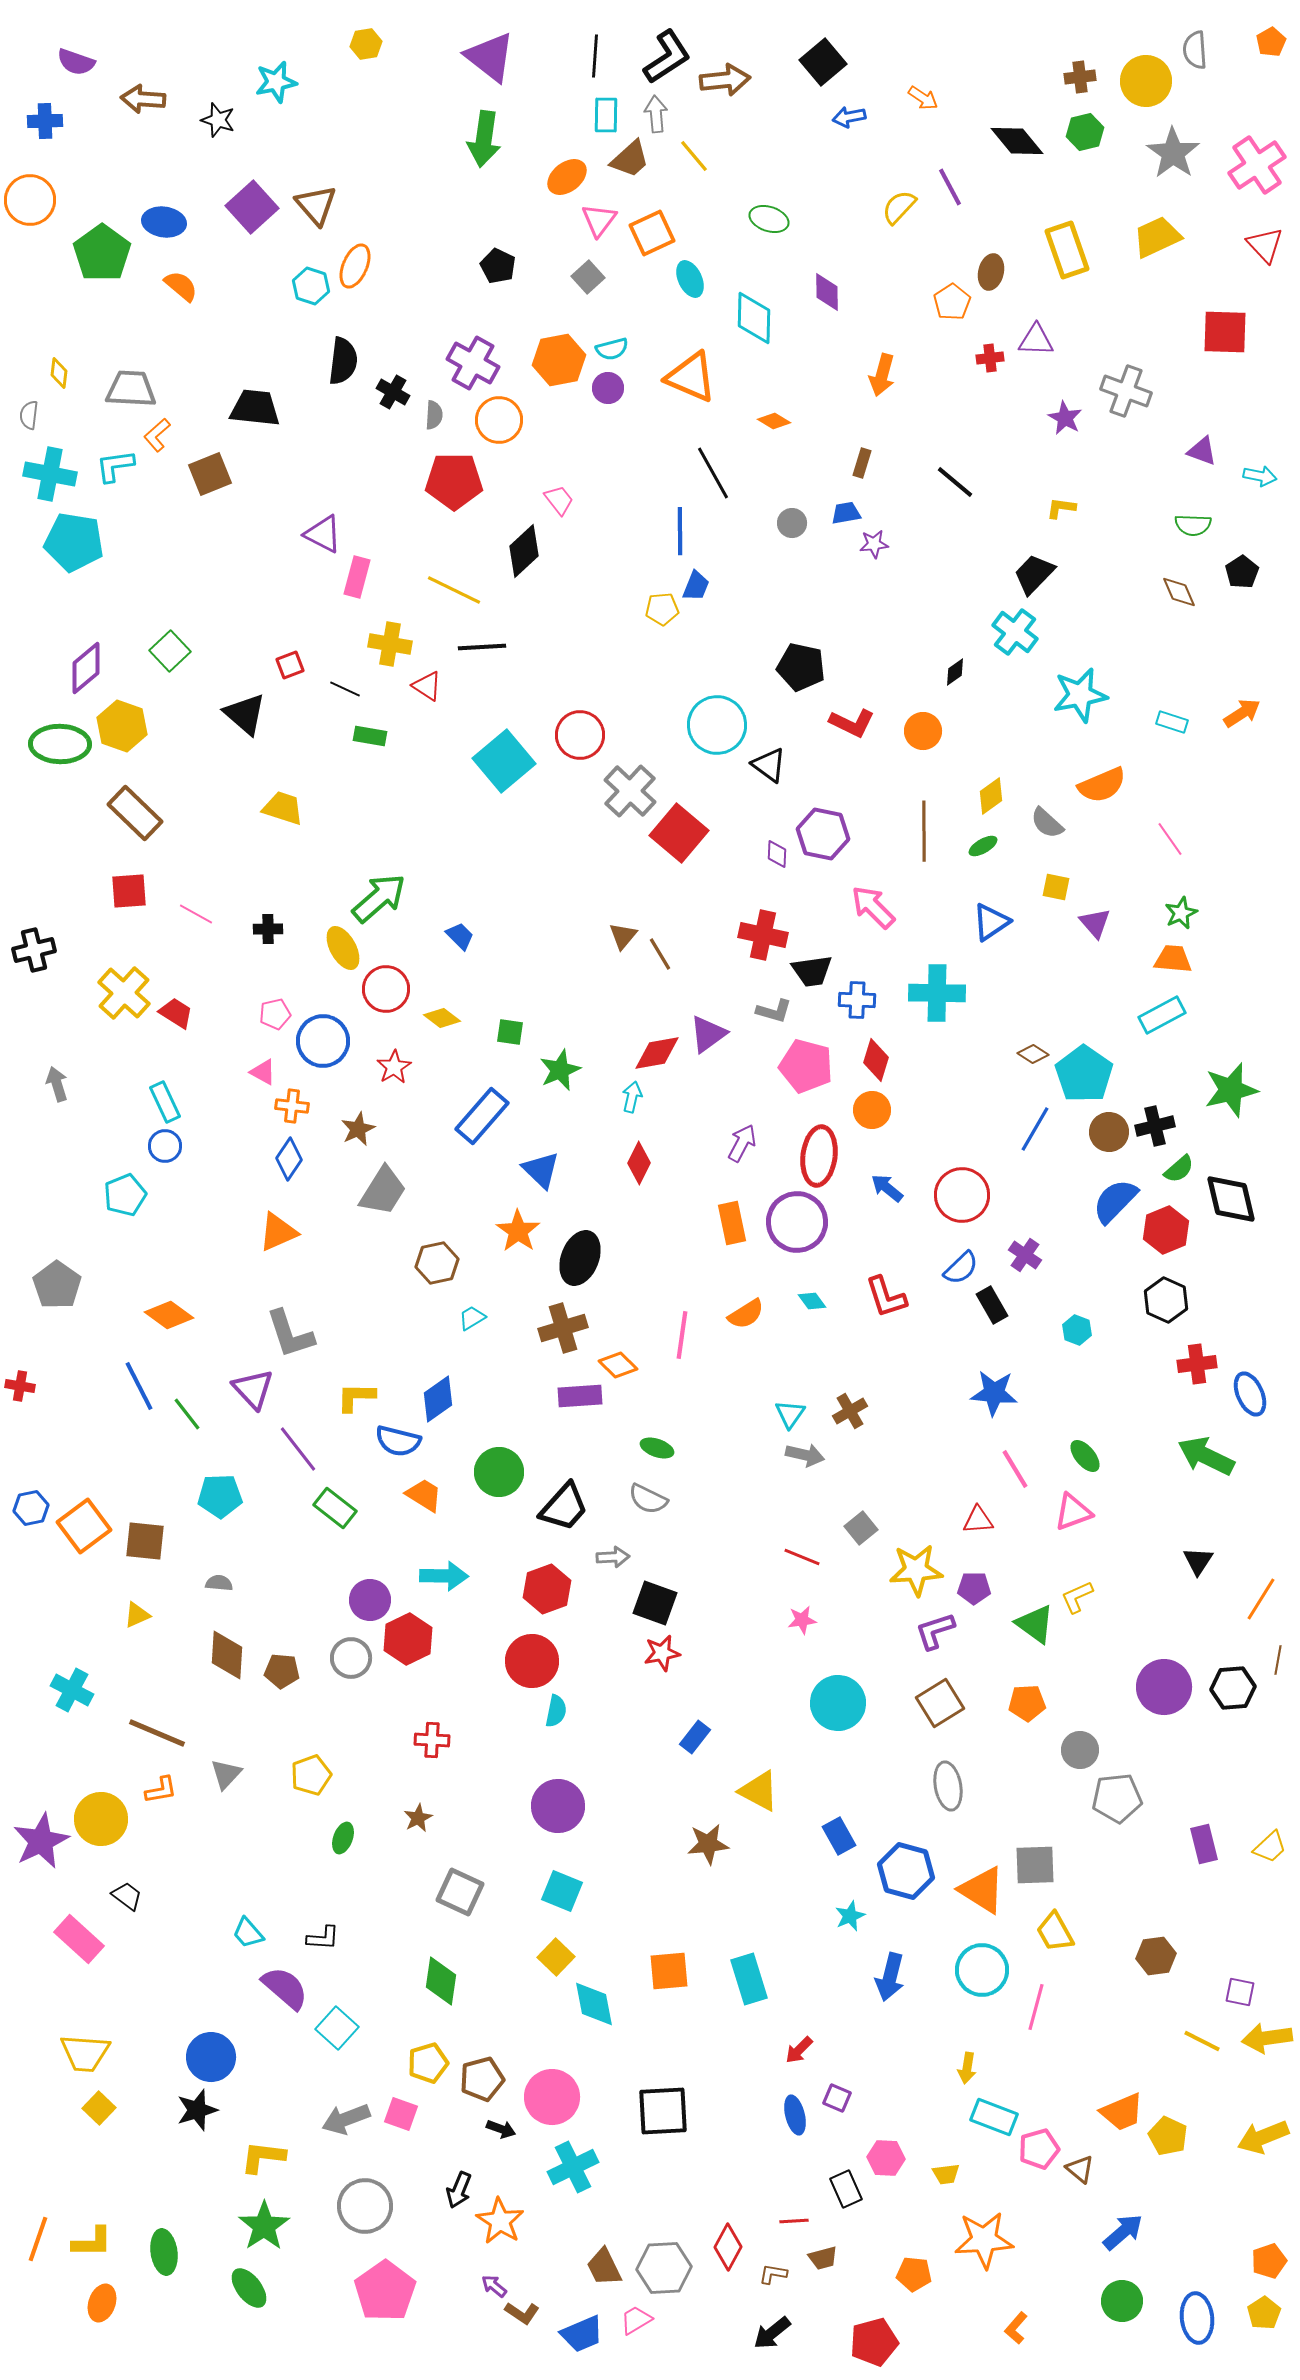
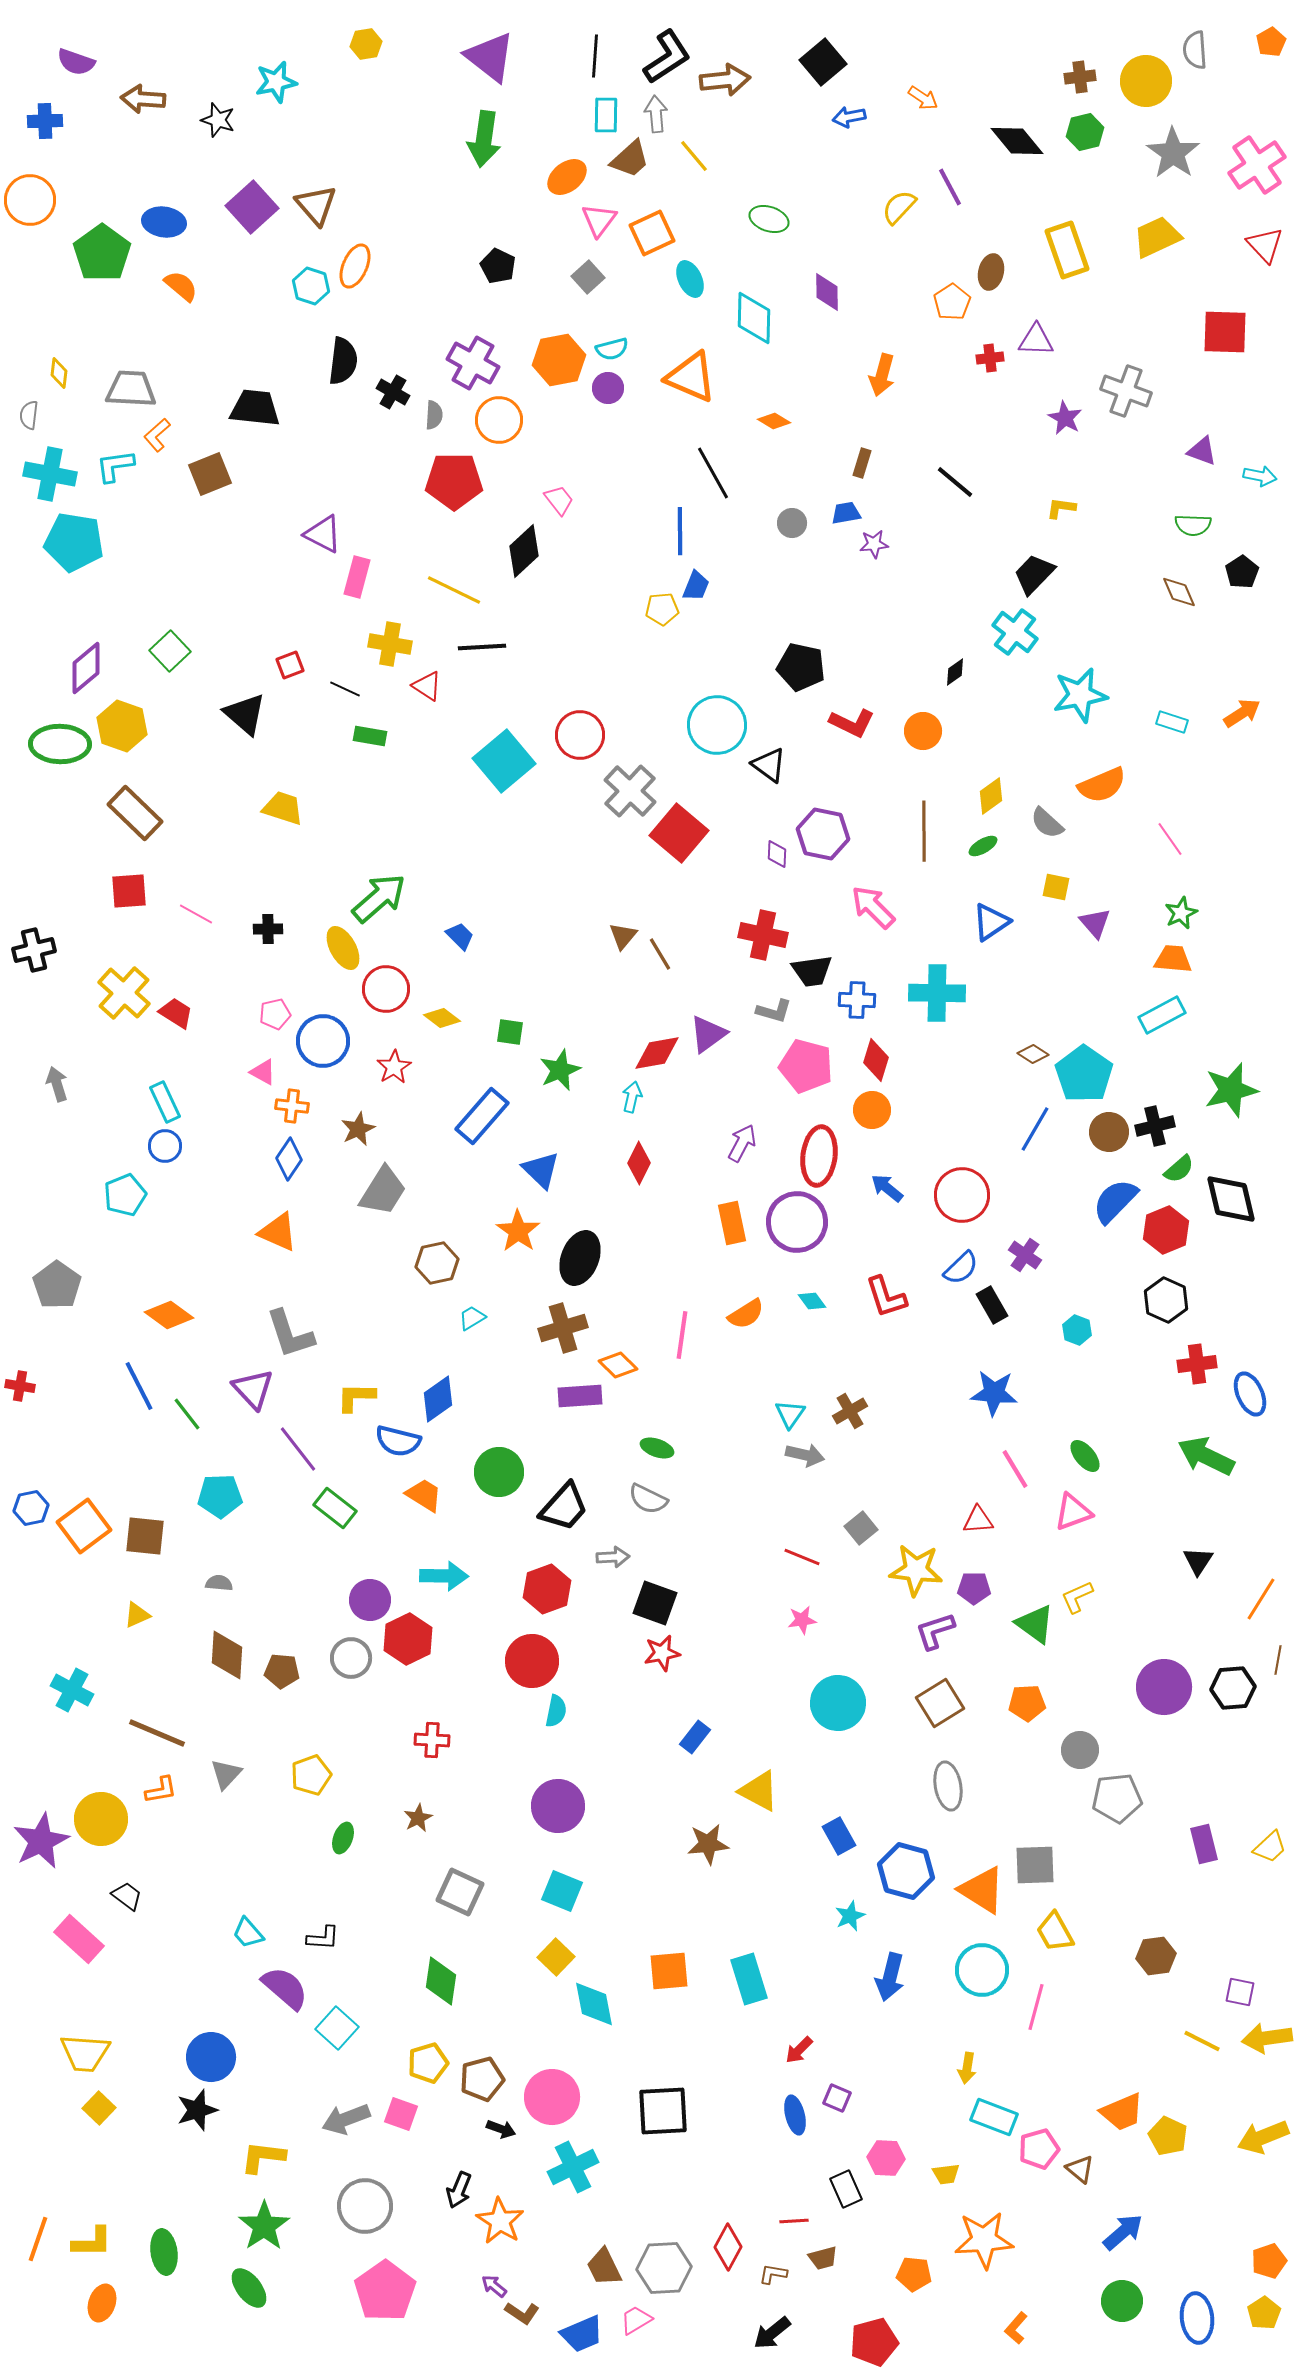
orange triangle at (278, 1232): rotated 48 degrees clockwise
brown square at (145, 1541): moved 5 px up
yellow star at (916, 1570): rotated 10 degrees clockwise
